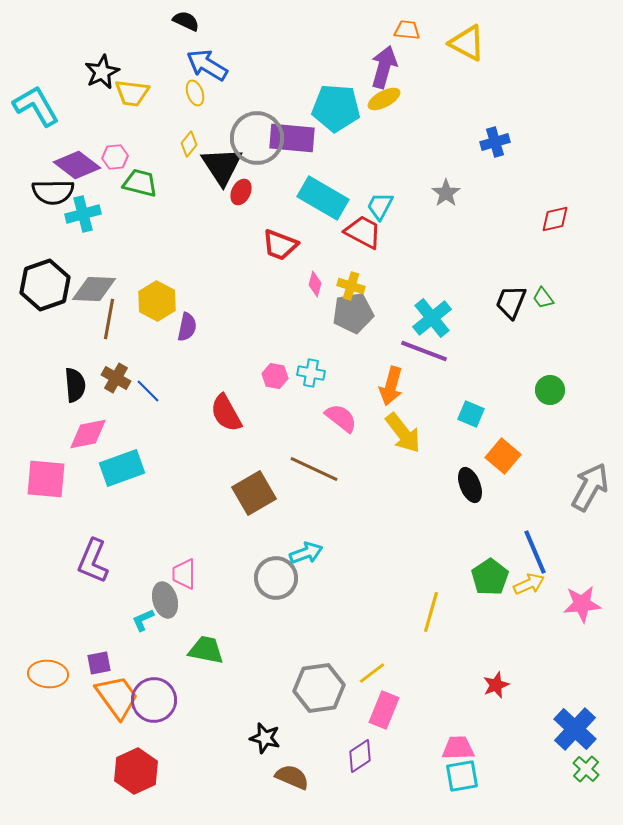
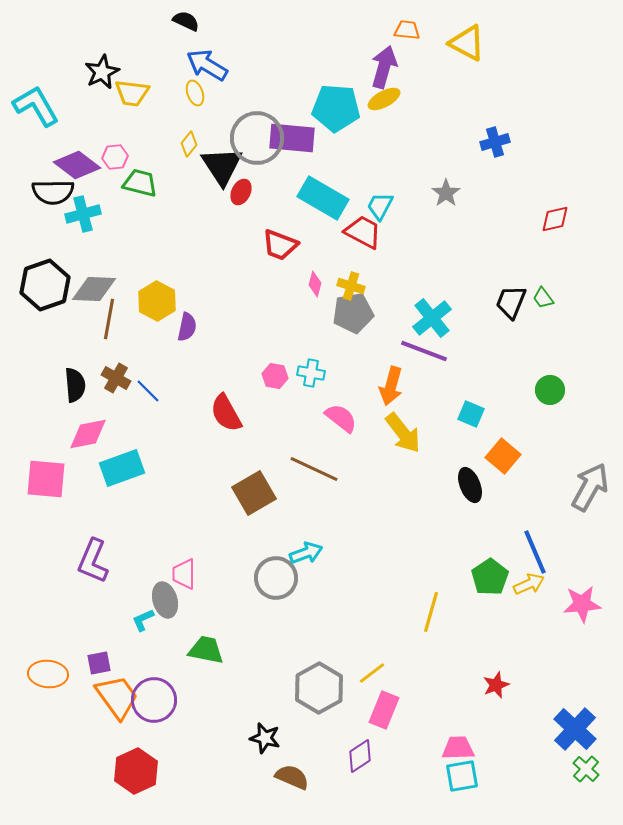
gray hexagon at (319, 688): rotated 21 degrees counterclockwise
